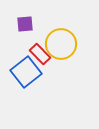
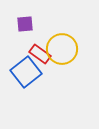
yellow circle: moved 1 px right, 5 px down
red rectangle: rotated 10 degrees counterclockwise
